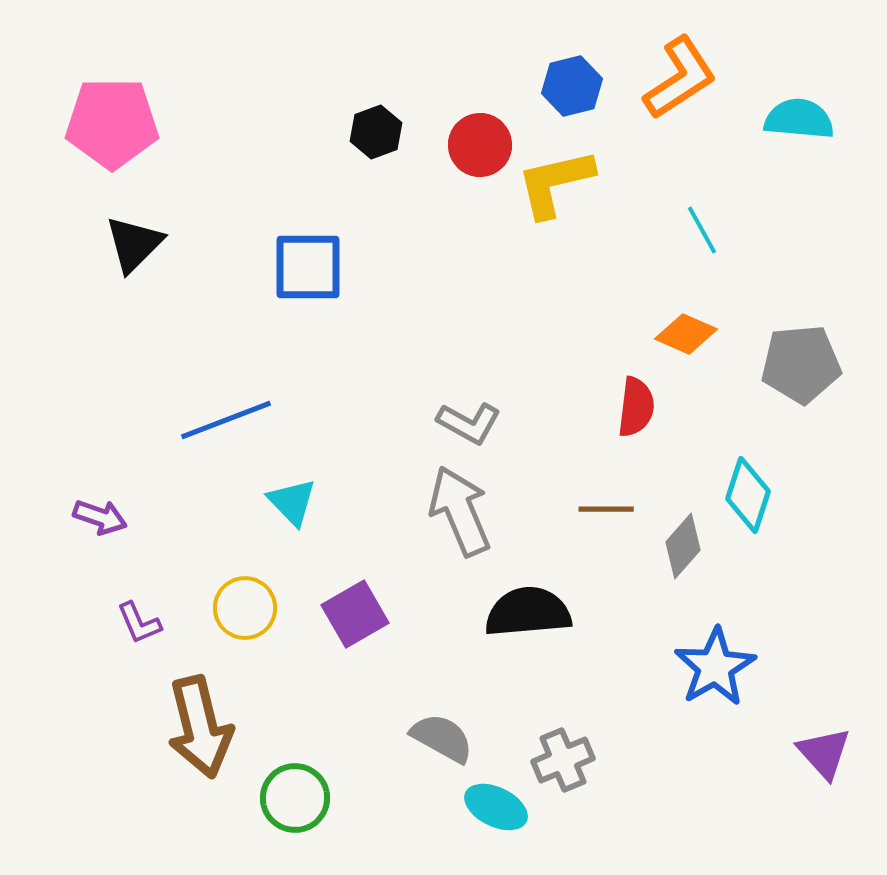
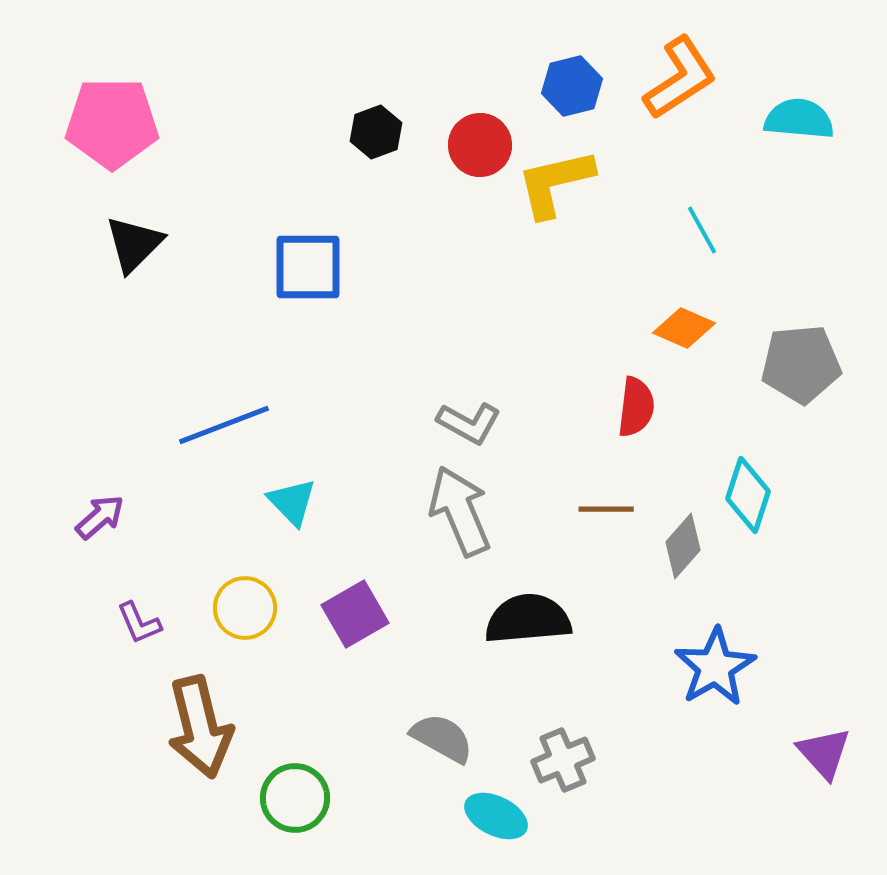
orange diamond: moved 2 px left, 6 px up
blue line: moved 2 px left, 5 px down
purple arrow: rotated 60 degrees counterclockwise
black semicircle: moved 7 px down
cyan ellipse: moved 9 px down
